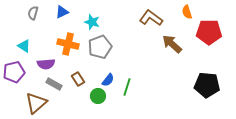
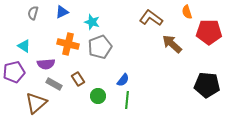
blue semicircle: moved 15 px right
green line: moved 13 px down; rotated 12 degrees counterclockwise
